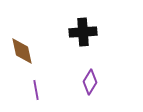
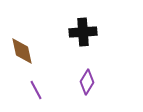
purple diamond: moved 3 px left
purple line: rotated 18 degrees counterclockwise
